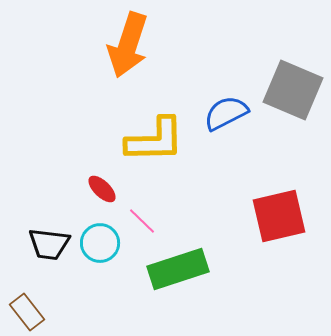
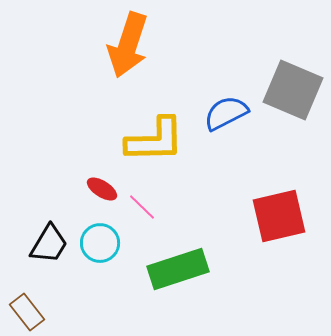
red ellipse: rotated 12 degrees counterclockwise
pink line: moved 14 px up
black trapezoid: rotated 66 degrees counterclockwise
